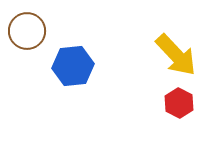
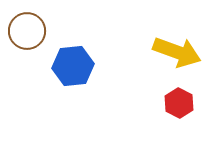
yellow arrow: moved 1 px right, 3 px up; rotated 27 degrees counterclockwise
